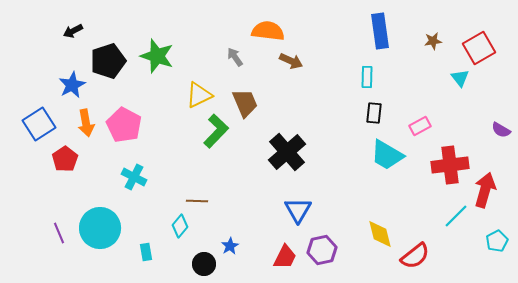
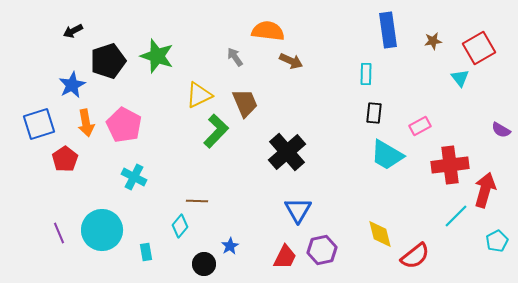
blue rectangle at (380, 31): moved 8 px right, 1 px up
cyan rectangle at (367, 77): moved 1 px left, 3 px up
blue square at (39, 124): rotated 16 degrees clockwise
cyan circle at (100, 228): moved 2 px right, 2 px down
